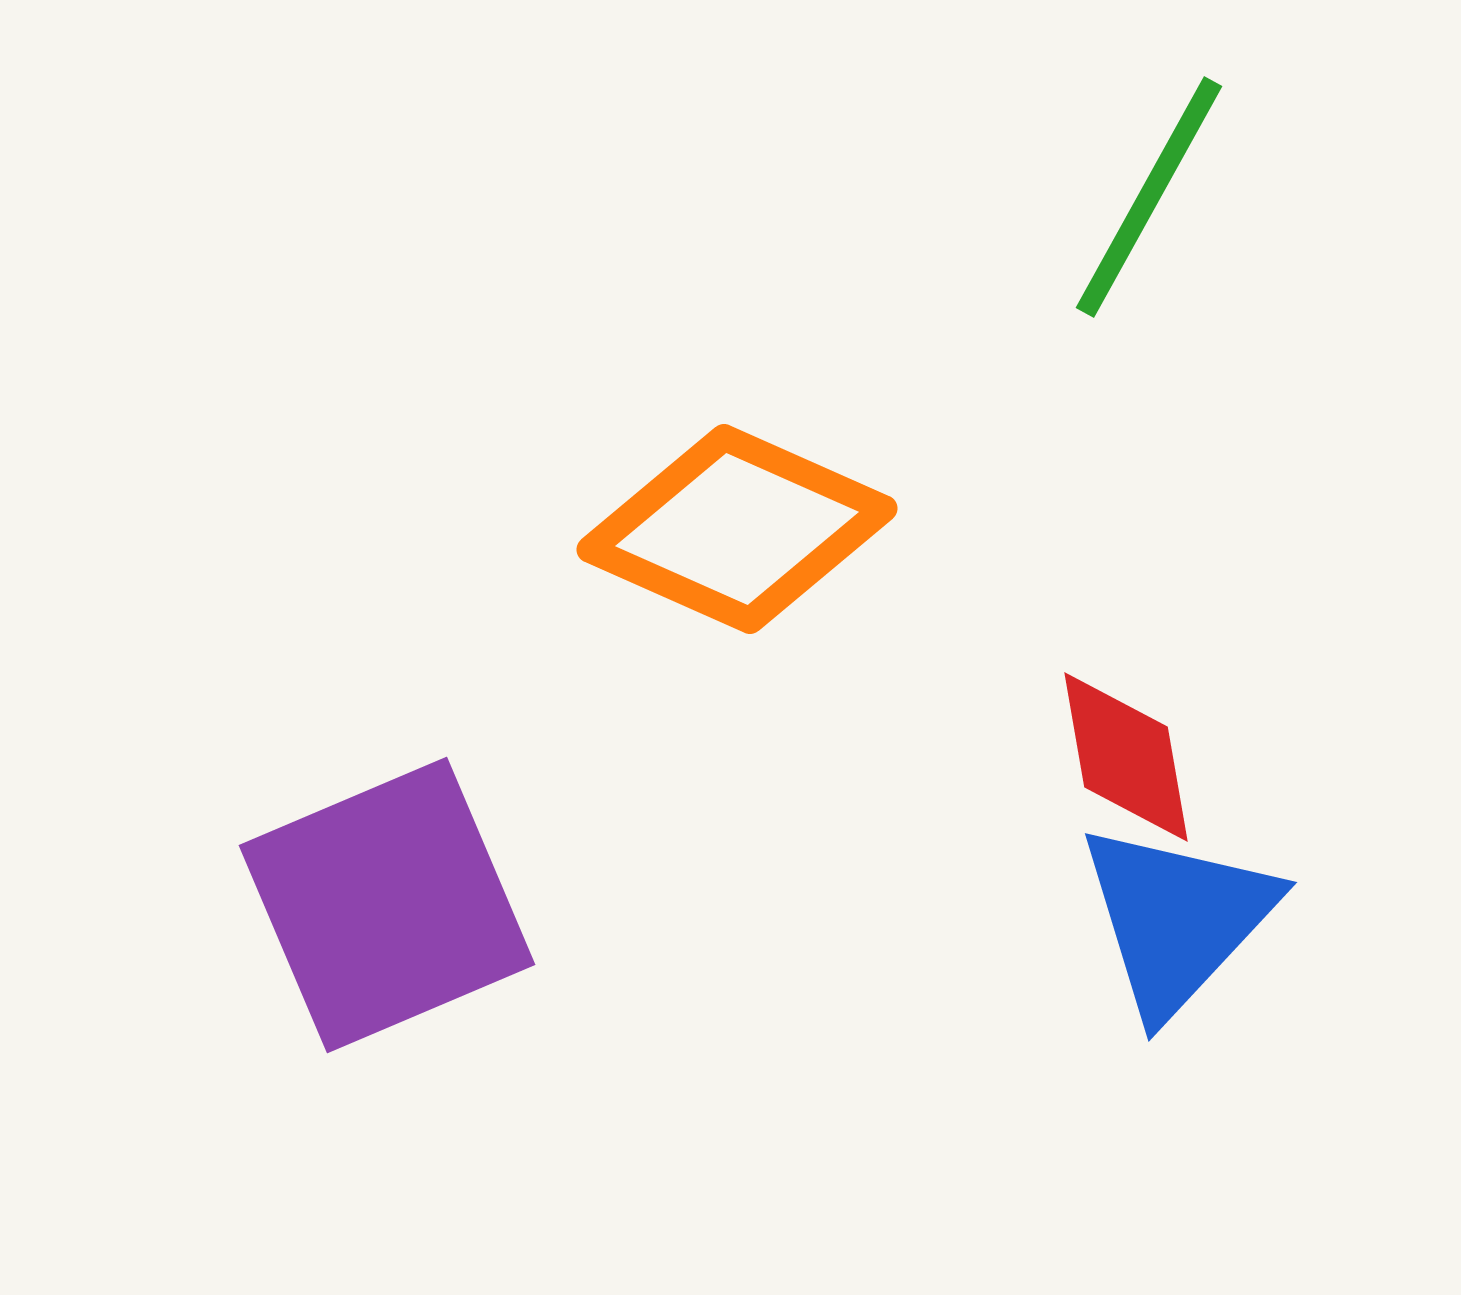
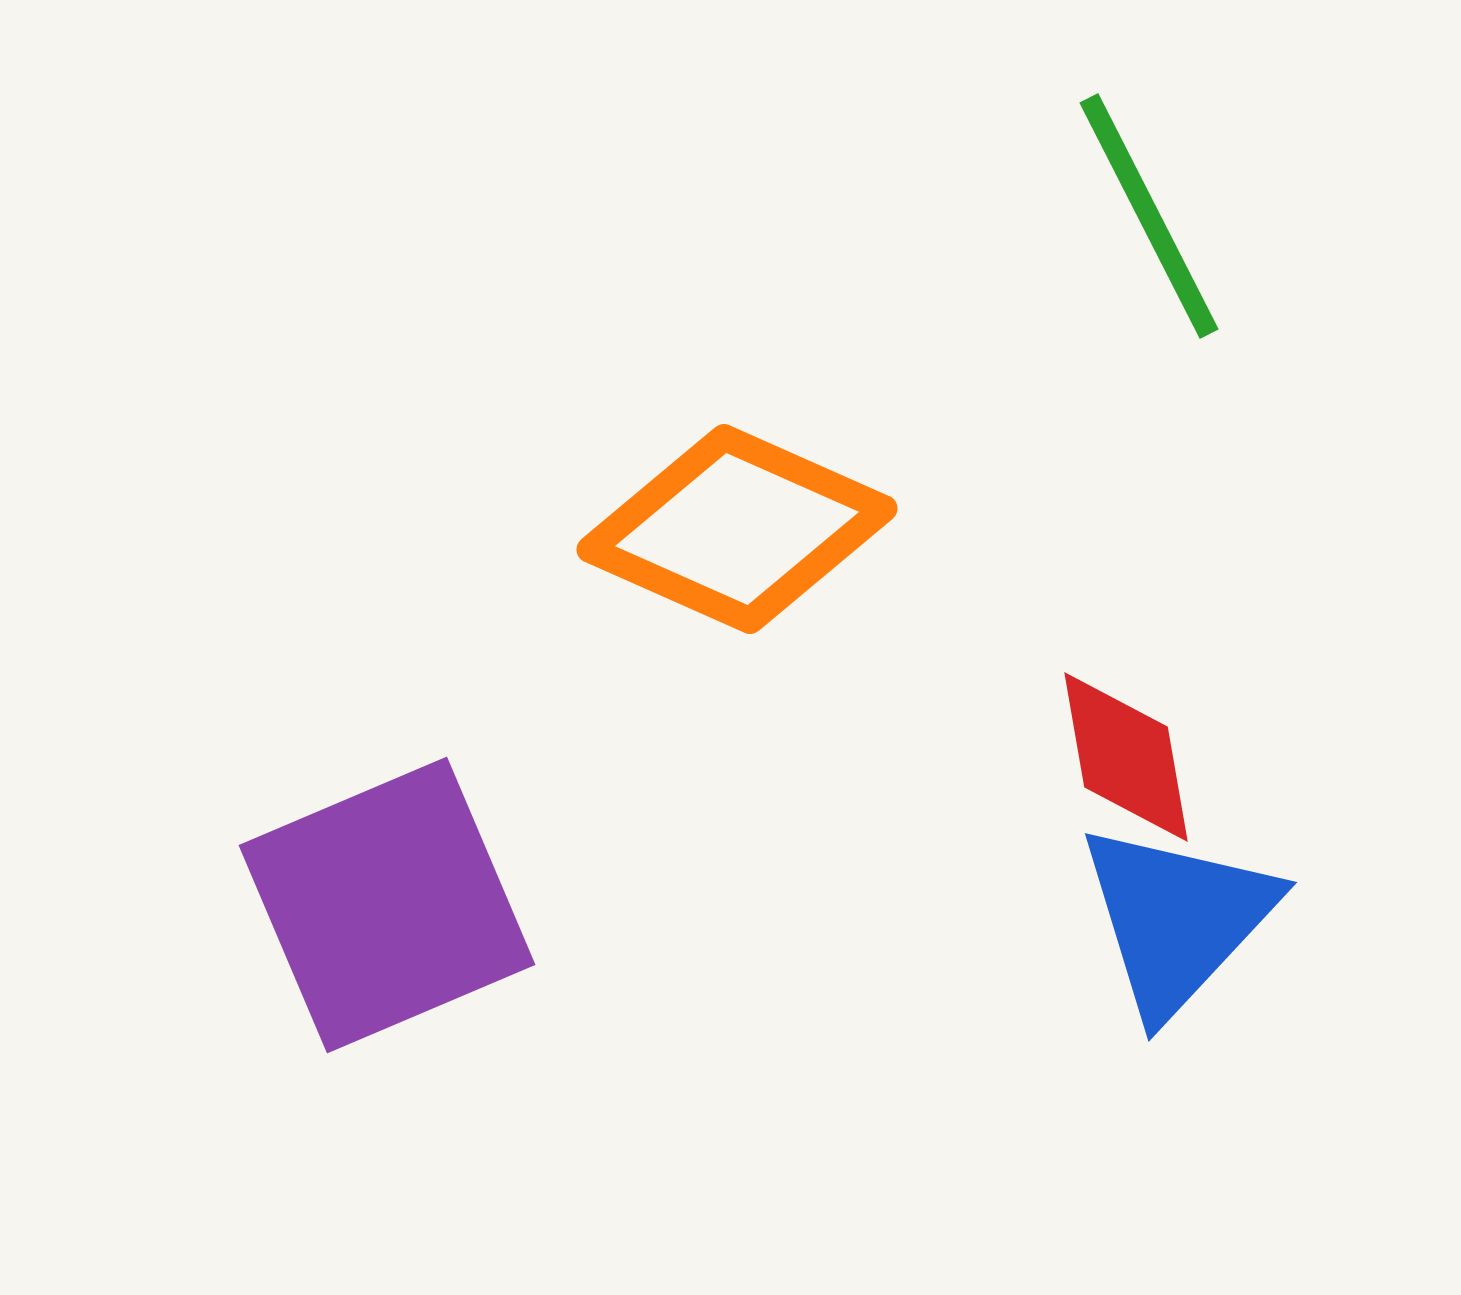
green line: moved 19 px down; rotated 56 degrees counterclockwise
